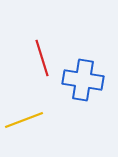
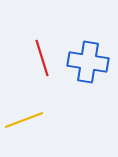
blue cross: moved 5 px right, 18 px up
